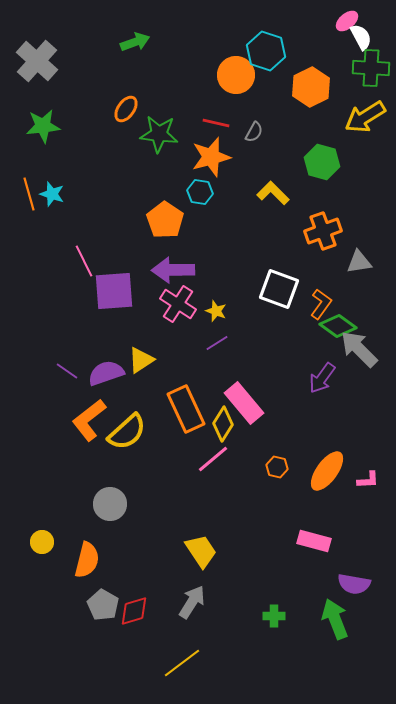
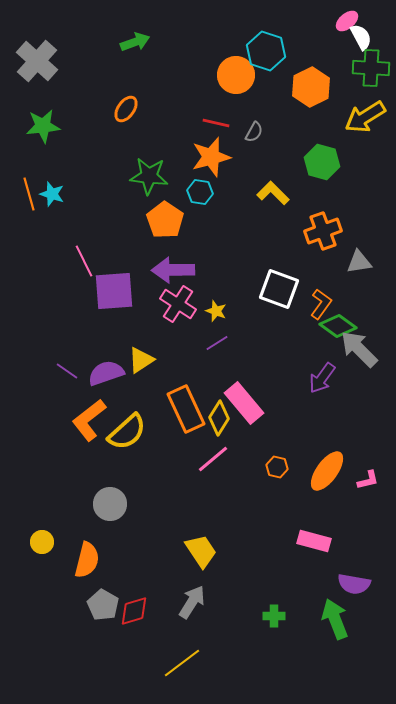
green star at (159, 134): moved 10 px left, 42 px down
yellow diamond at (223, 424): moved 4 px left, 6 px up
pink L-shape at (368, 480): rotated 10 degrees counterclockwise
